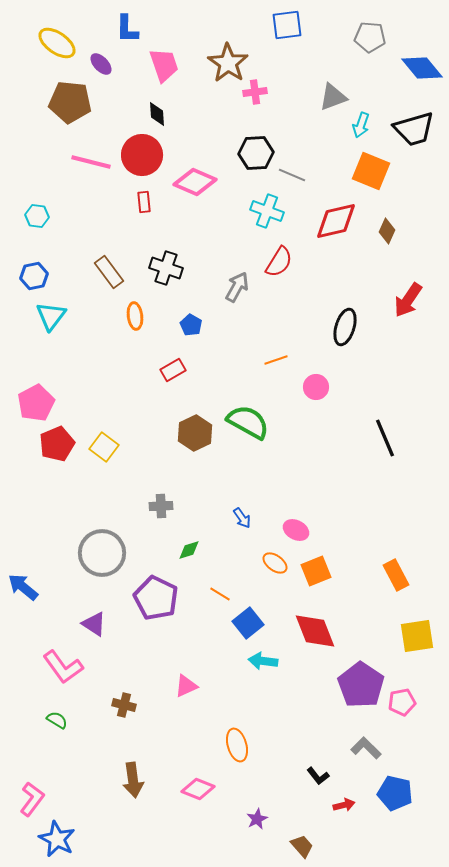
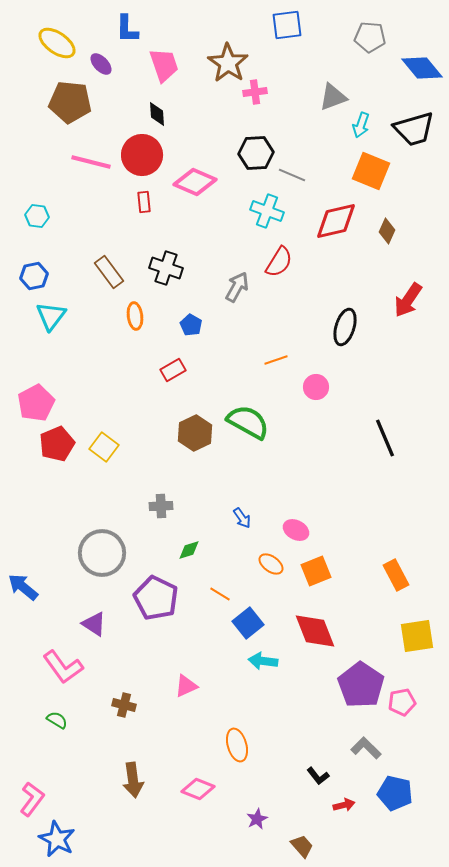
orange ellipse at (275, 563): moved 4 px left, 1 px down
